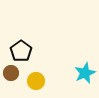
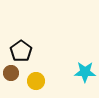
cyan star: moved 1 px up; rotated 25 degrees clockwise
